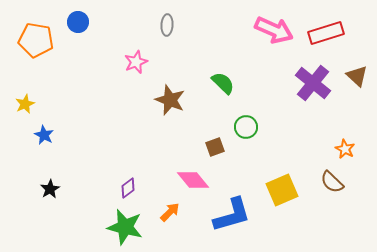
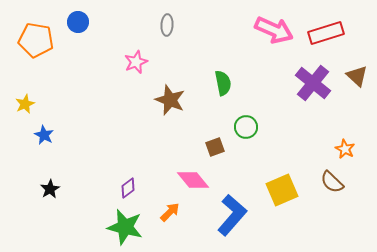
green semicircle: rotated 35 degrees clockwise
blue L-shape: rotated 33 degrees counterclockwise
